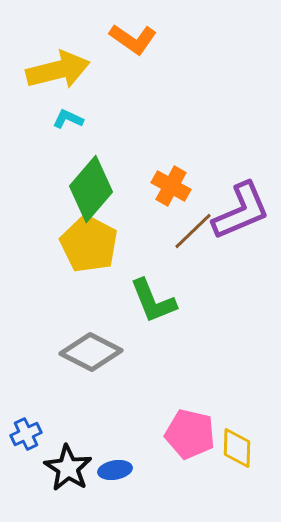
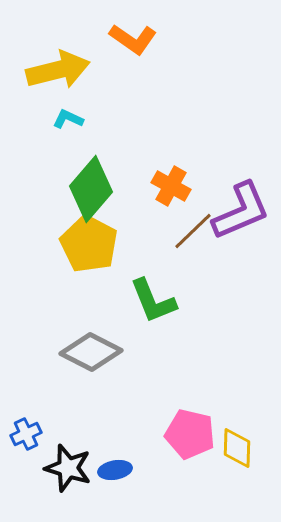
black star: rotated 15 degrees counterclockwise
